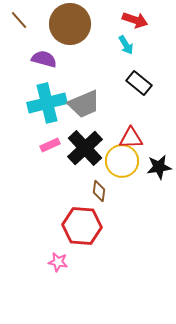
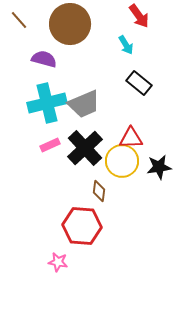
red arrow: moved 4 px right, 4 px up; rotated 35 degrees clockwise
